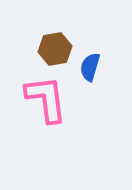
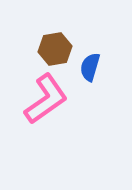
pink L-shape: rotated 62 degrees clockwise
